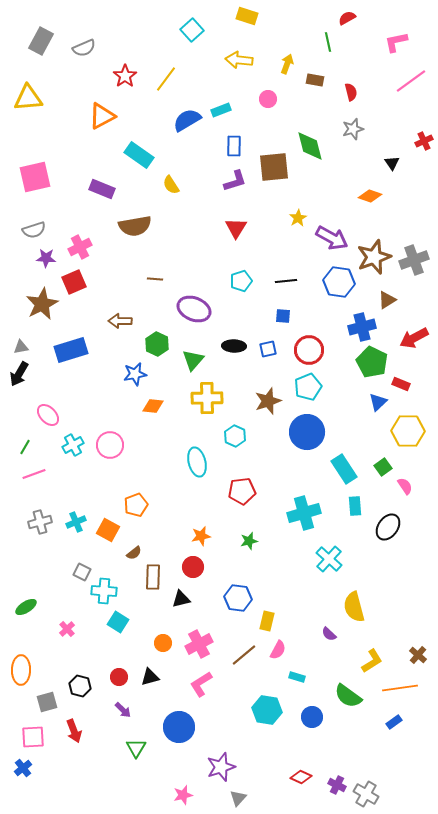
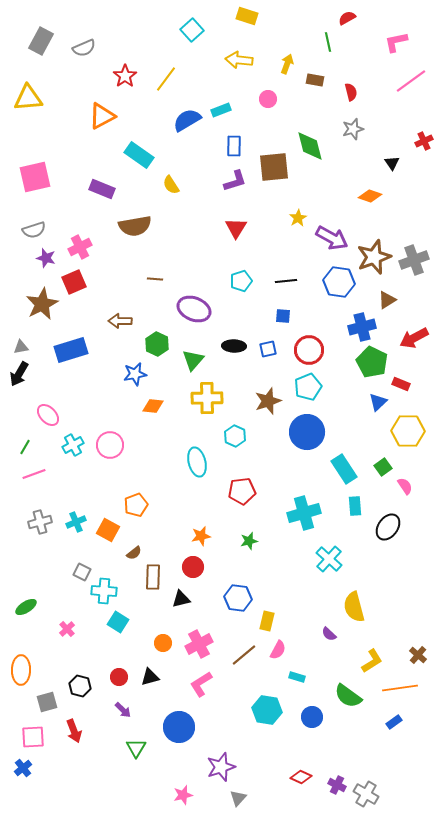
purple star at (46, 258): rotated 12 degrees clockwise
